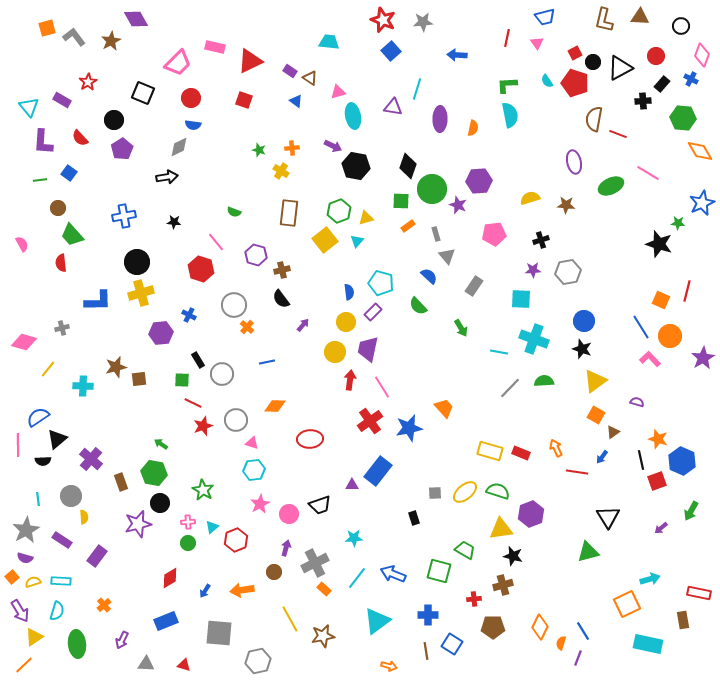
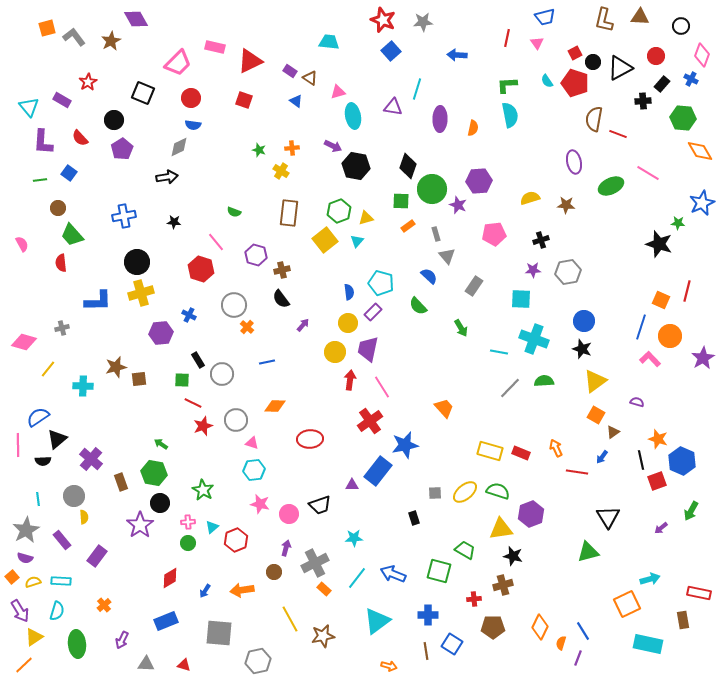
yellow circle at (346, 322): moved 2 px right, 1 px down
blue line at (641, 327): rotated 50 degrees clockwise
blue star at (409, 428): moved 4 px left, 17 px down
gray circle at (71, 496): moved 3 px right
pink star at (260, 504): rotated 30 degrees counterclockwise
purple star at (138, 524): moved 2 px right, 1 px down; rotated 20 degrees counterclockwise
purple rectangle at (62, 540): rotated 18 degrees clockwise
